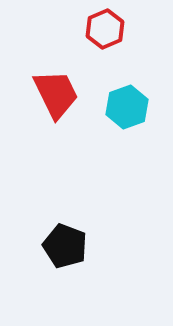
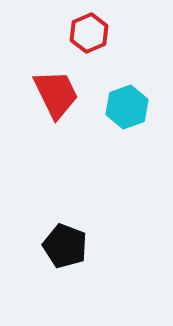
red hexagon: moved 16 px left, 4 px down
